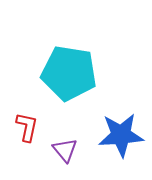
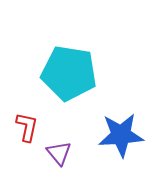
purple triangle: moved 6 px left, 3 px down
